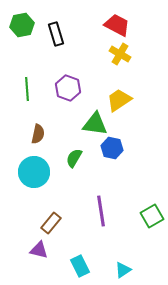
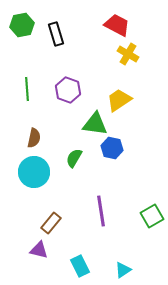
yellow cross: moved 8 px right
purple hexagon: moved 2 px down
brown semicircle: moved 4 px left, 4 px down
